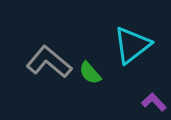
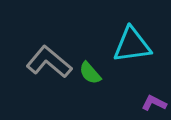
cyan triangle: rotated 30 degrees clockwise
purple L-shape: moved 1 px down; rotated 20 degrees counterclockwise
